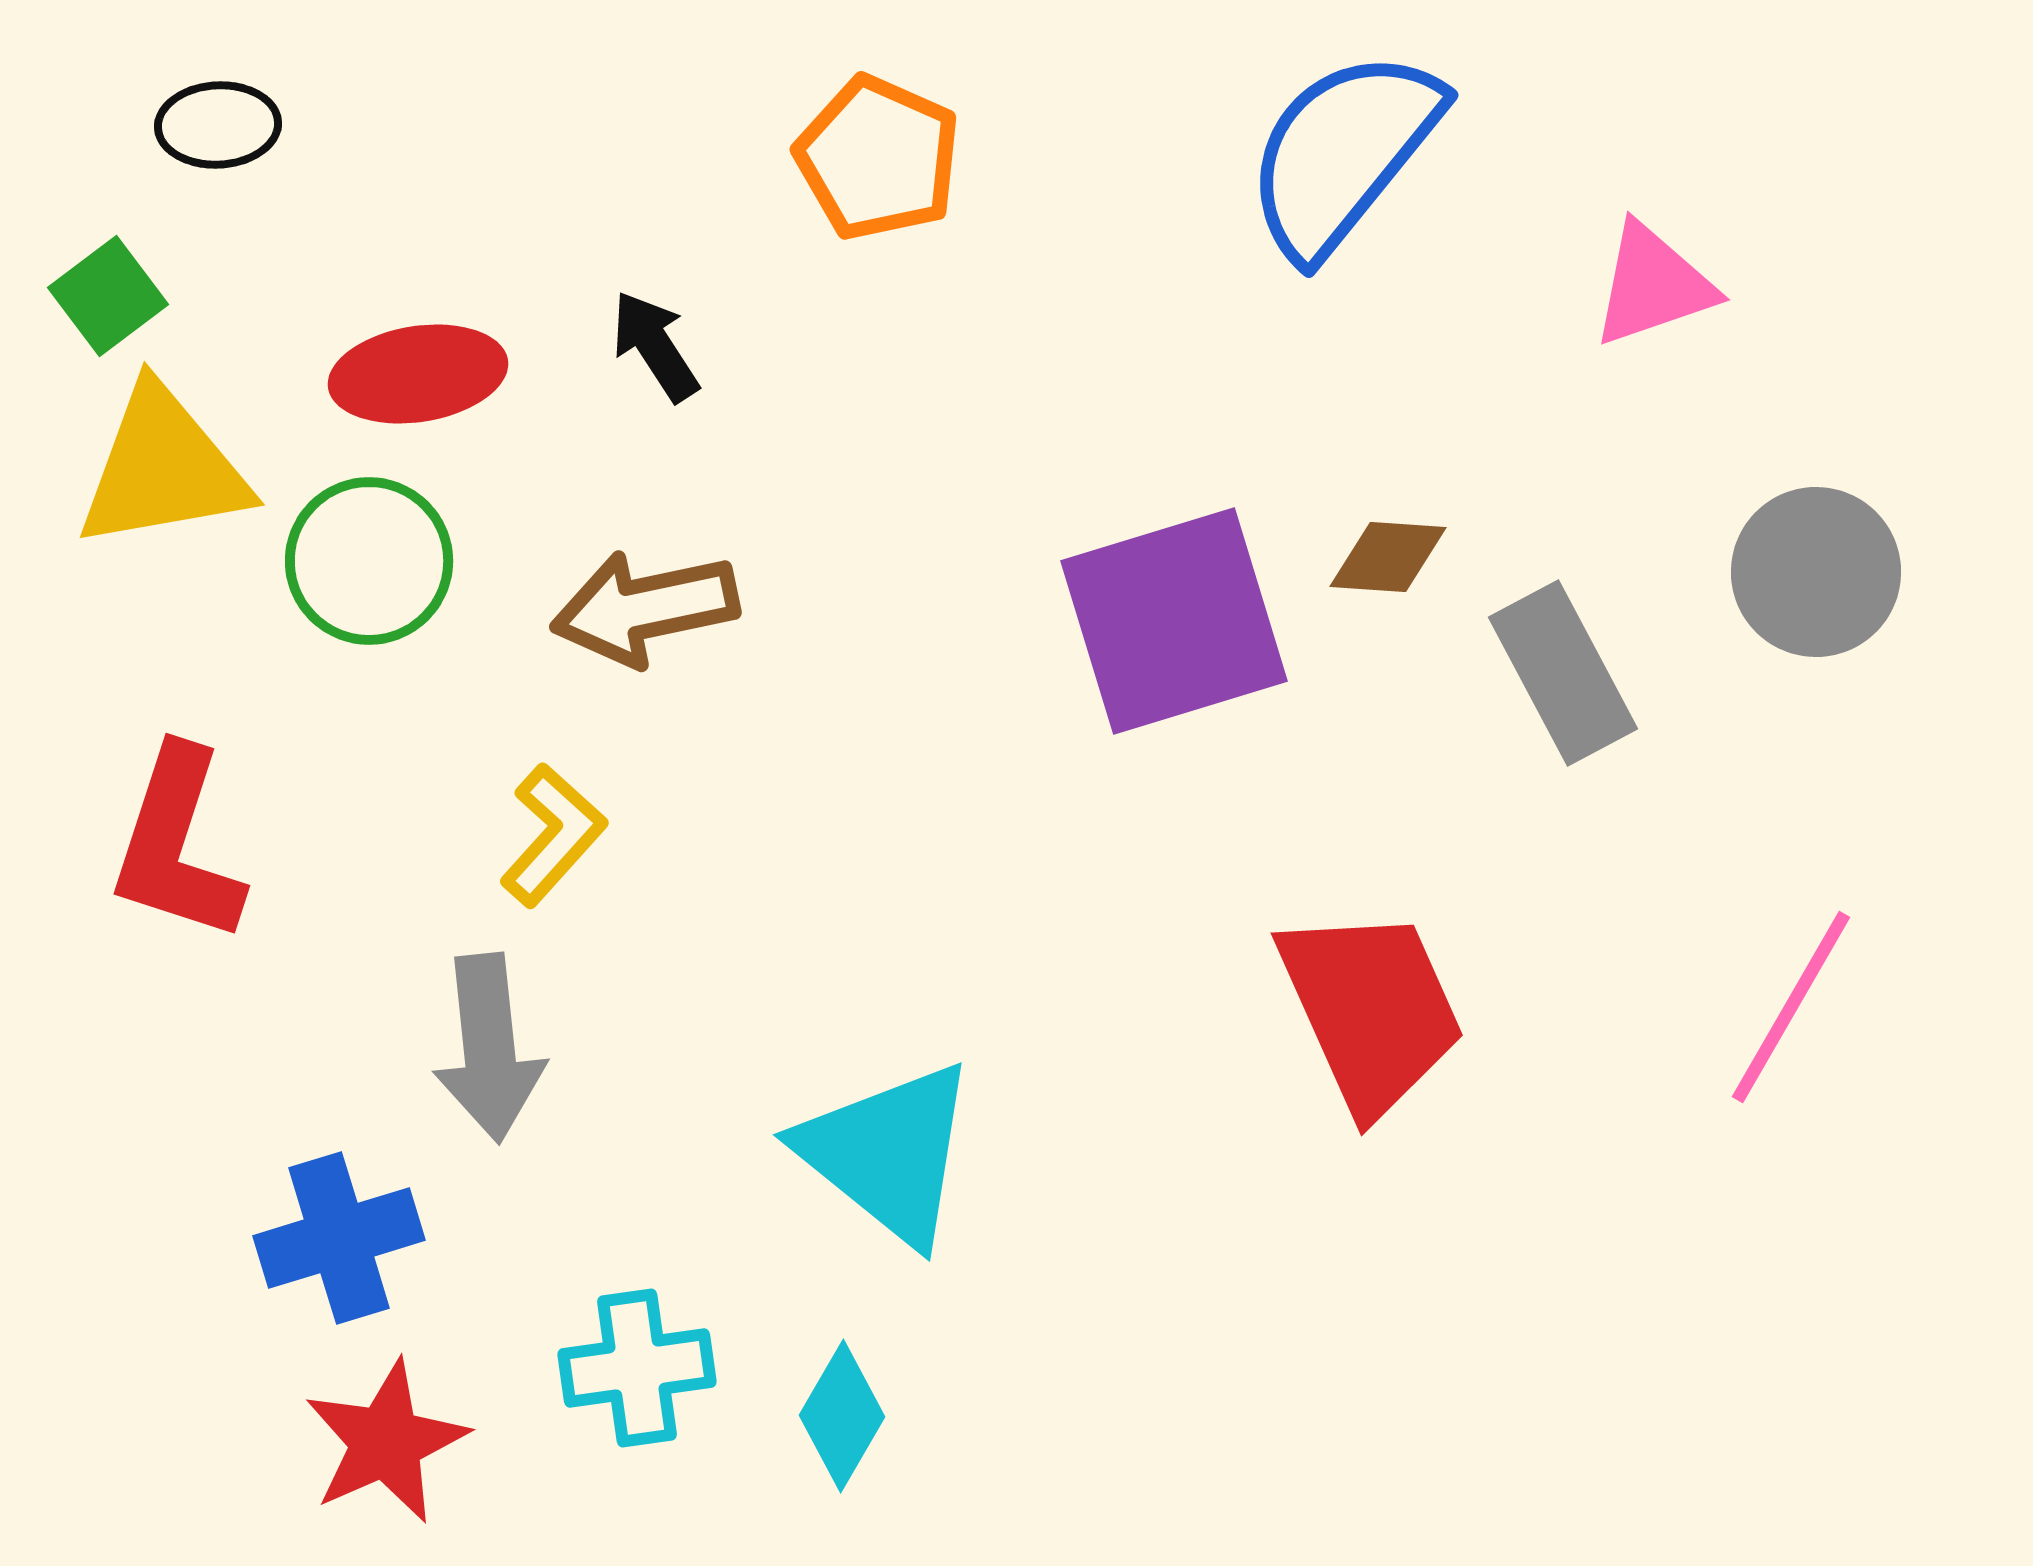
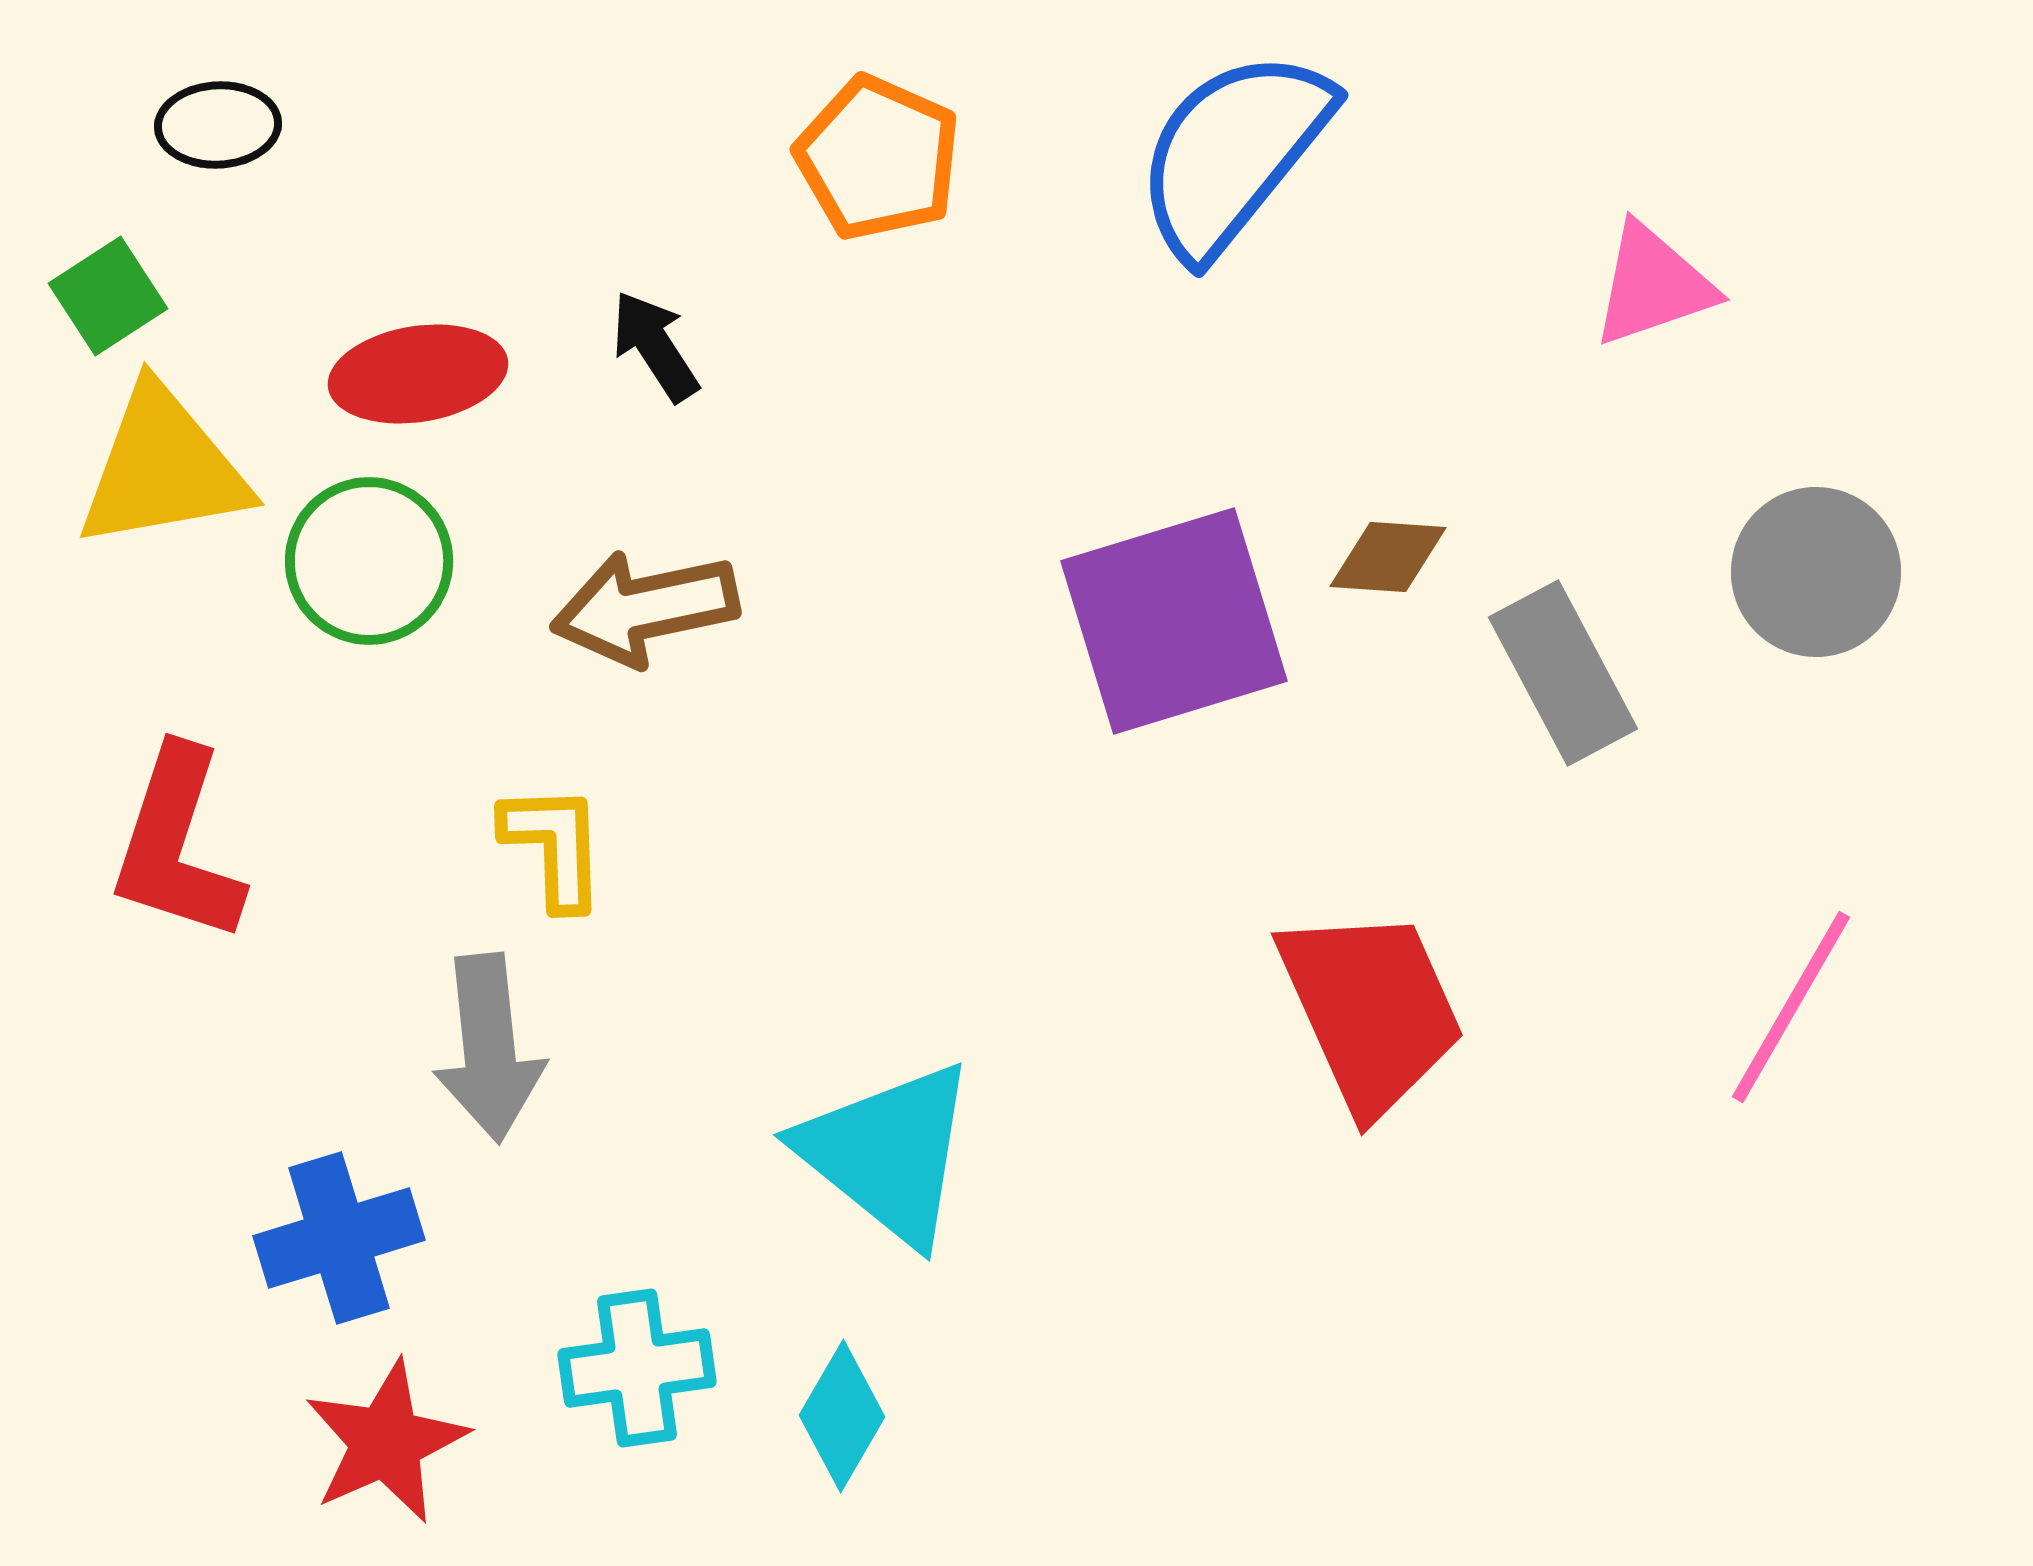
blue semicircle: moved 110 px left
green square: rotated 4 degrees clockwise
yellow L-shape: moved 1 px right, 11 px down; rotated 44 degrees counterclockwise
